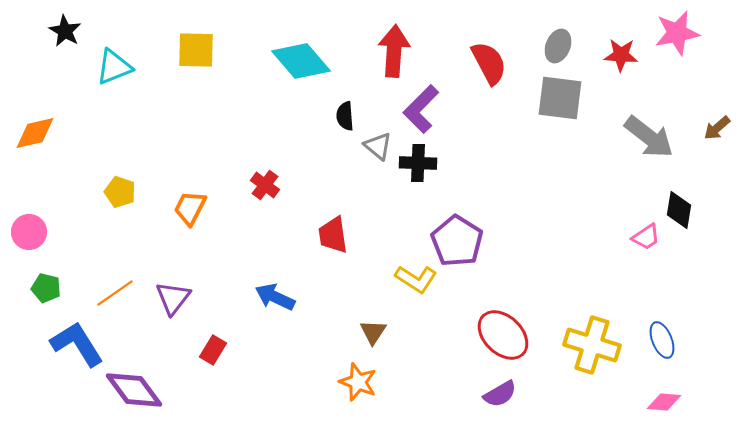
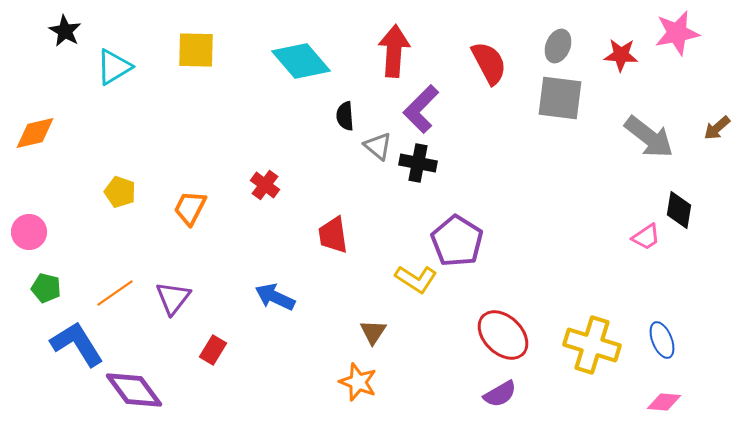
cyan triangle: rotated 9 degrees counterclockwise
black cross: rotated 9 degrees clockwise
